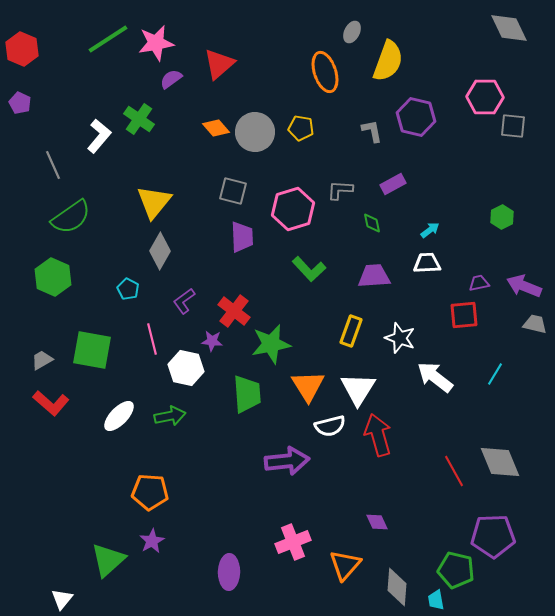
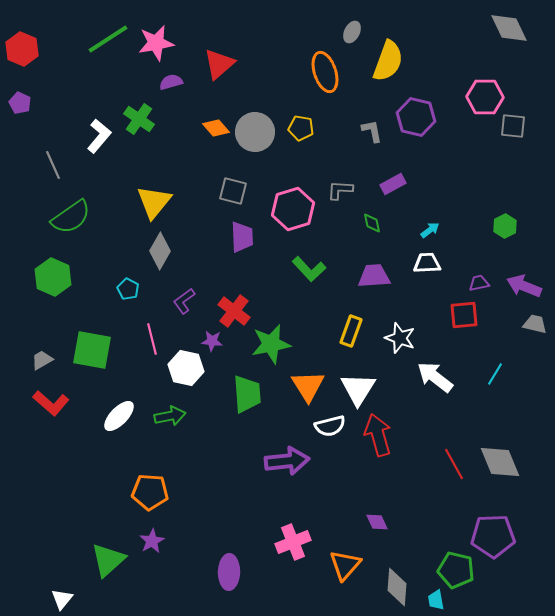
purple semicircle at (171, 79): moved 3 px down; rotated 20 degrees clockwise
green hexagon at (502, 217): moved 3 px right, 9 px down
red line at (454, 471): moved 7 px up
